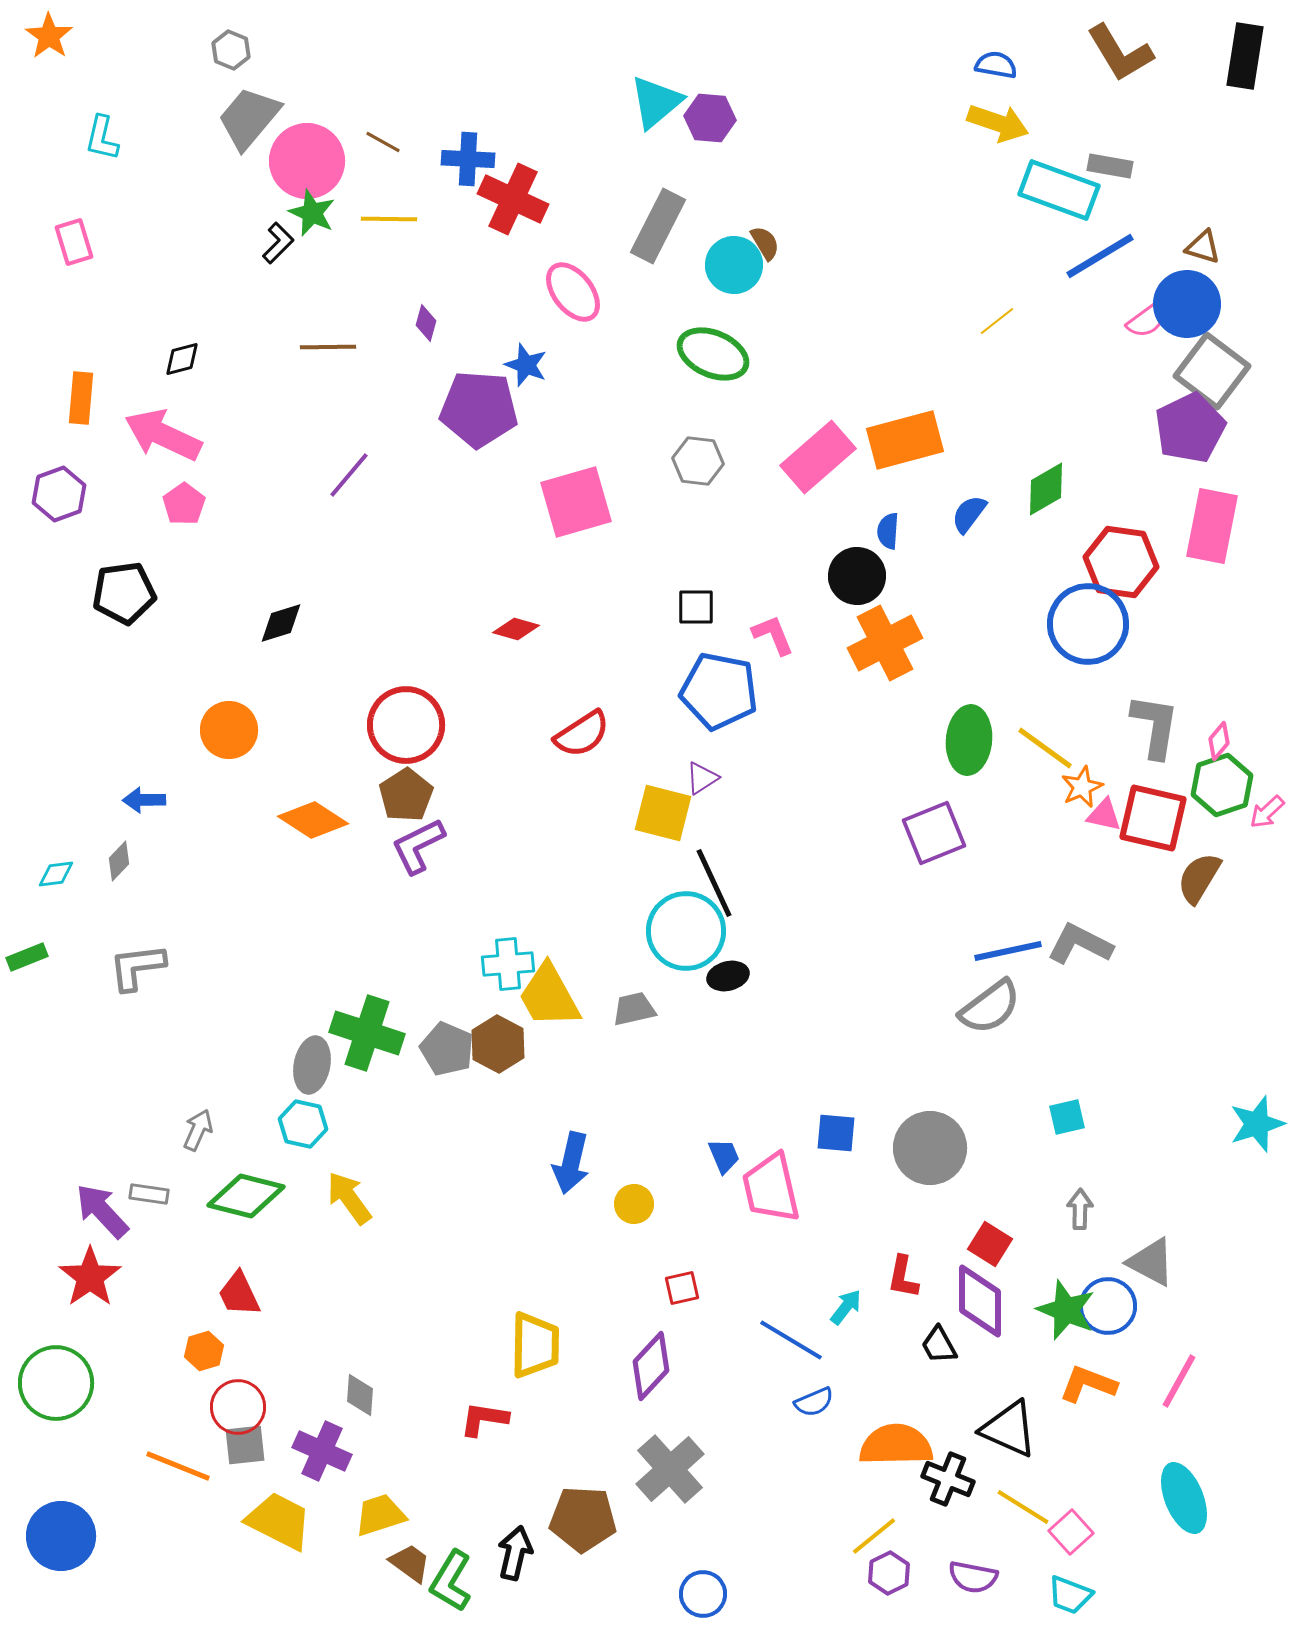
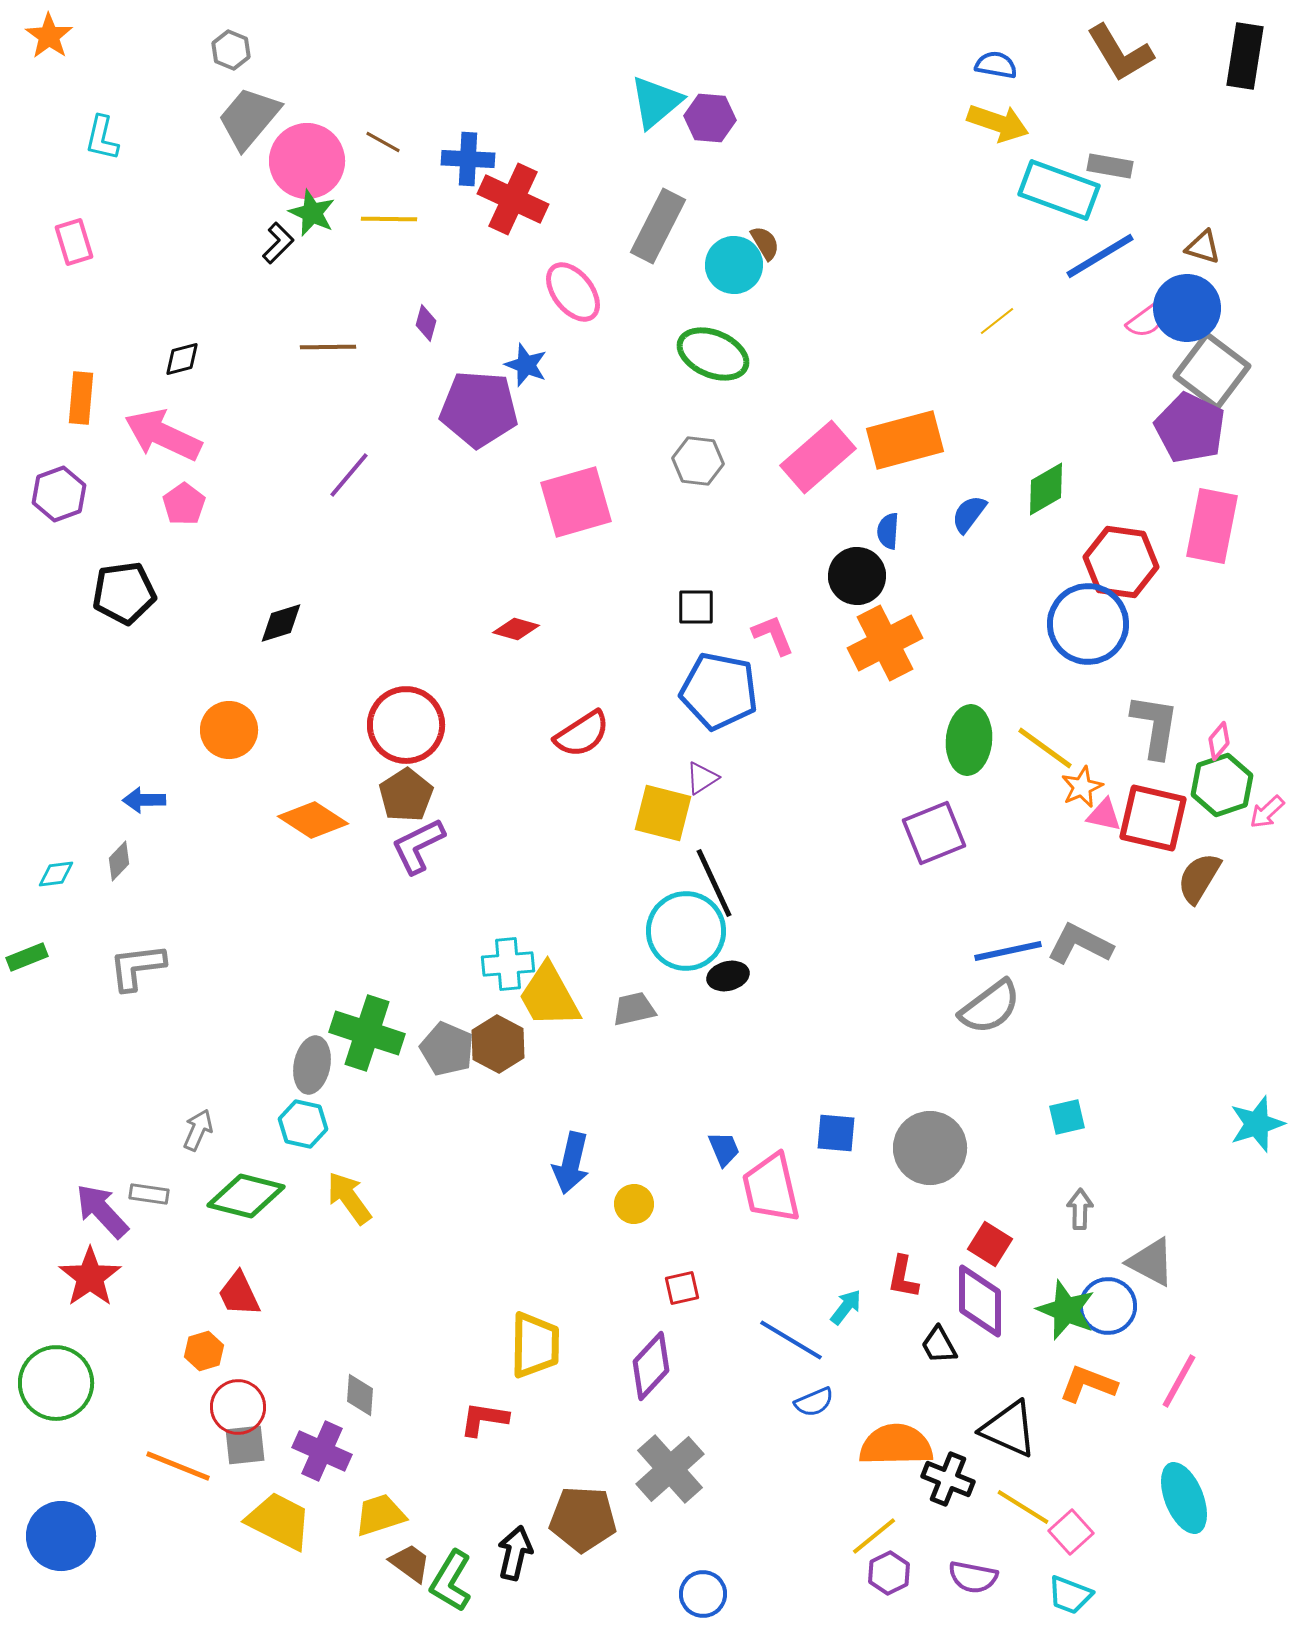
blue circle at (1187, 304): moved 4 px down
purple pentagon at (1190, 428): rotated 20 degrees counterclockwise
blue trapezoid at (724, 1156): moved 7 px up
